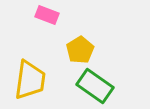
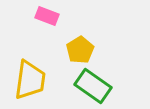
pink rectangle: moved 1 px down
green rectangle: moved 2 px left
